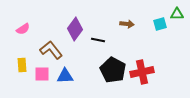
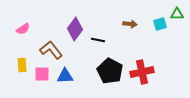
brown arrow: moved 3 px right
black pentagon: moved 3 px left, 1 px down
